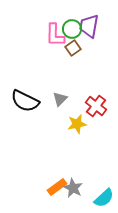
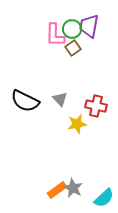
gray triangle: rotated 28 degrees counterclockwise
red cross: rotated 25 degrees counterclockwise
orange rectangle: moved 3 px down
